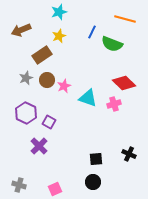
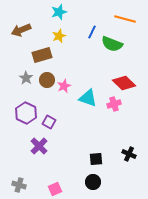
brown rectangle: rotated 18 degrees clockwise
gray star: rotated 16 degrees counterclockwise
